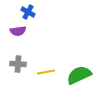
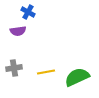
gray cross: moved 4 px left, 4 px down; rotated 14 degrees counterclockwise
green semicircle: moved 2 px left, 2 px down
